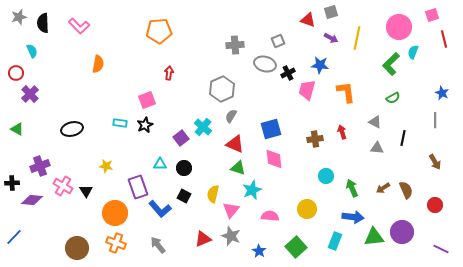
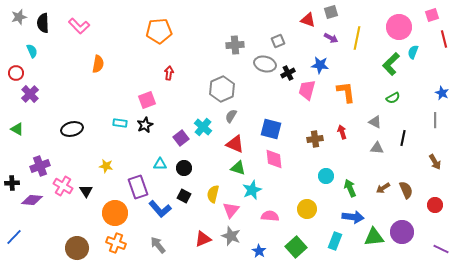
blue square at (271, 129): rotated 30 degrees clockwise
green arrow at (352, 188): moved 2 px left
